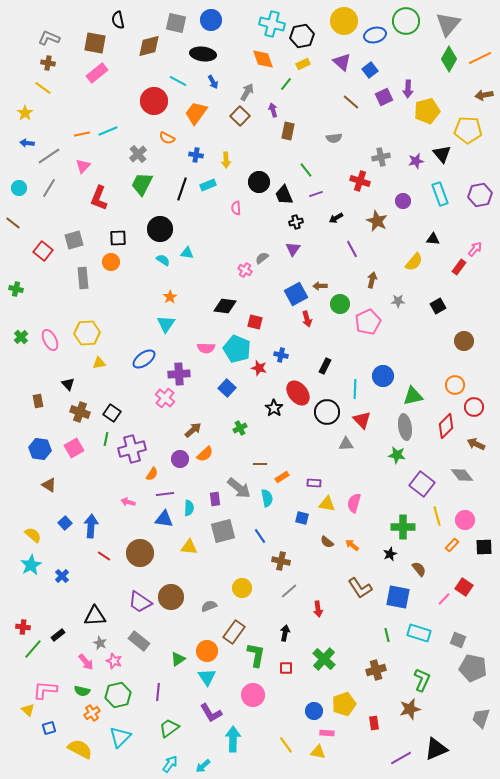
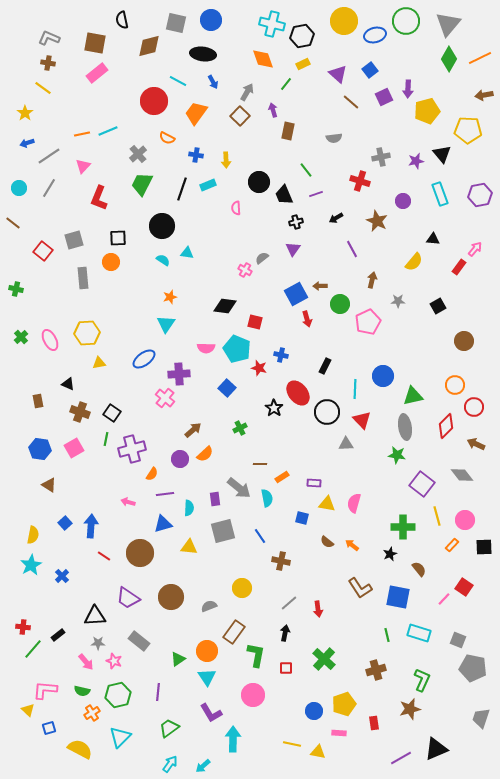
black semicircle at (118, 20): moved 4 px right
purple triangle at (342, 62): moved 4 px left, 12 px down
blue arrow at (27, 143): rotated 24 degrees counterclockwise
black circle at (160, 229): moved 2 px right, 3 px up
orange star at (170, 297): rotated 16 degrees clockwise
black triangle at (68, 384): rotated 24 degrees counterclockwise
blue triangle at (164, 519): moved 1 px left, 5 px down; rotated 24 degrees counterclockwise
yellow semicircle at (33, 535): rotated 60 degrees clockwise
gray line at (289, 591): moved 12 px down
purple trapezoid at (140, 602): moved 12 px left, 4 px up
gray star at (100, 643): moved 2 px left; rotated 24 degrees counterclockwise
pink rectangle at (327, 733): moved 12 px right
yellow line at (286, 745): moved 6 px right, 1 px up; rotated 42 degrees counterclockwise
